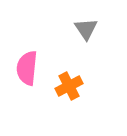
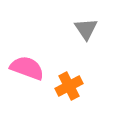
pink semicircle: rotated 104 degrees clockwise
